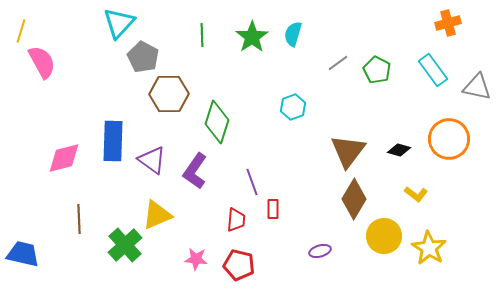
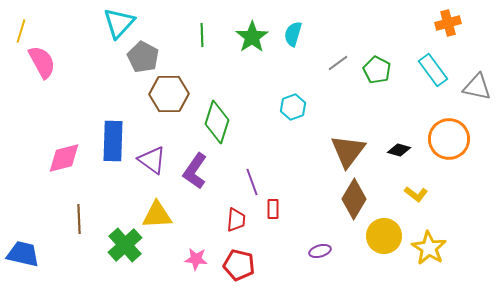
yellow triangle: rotated 20 degrees clockwise
